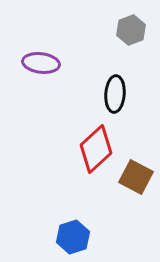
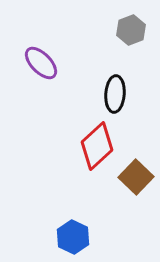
purple ellipse: rotated 39 degrees clockwise
red diamond: moved 1 px right, 3 px up
brown square: rotated 16 degrees clockwise
blue hexagon: rotated 16 degrees counterclockwise
